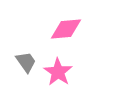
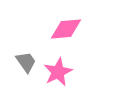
pink star: rotated 12 degrees clockwise
